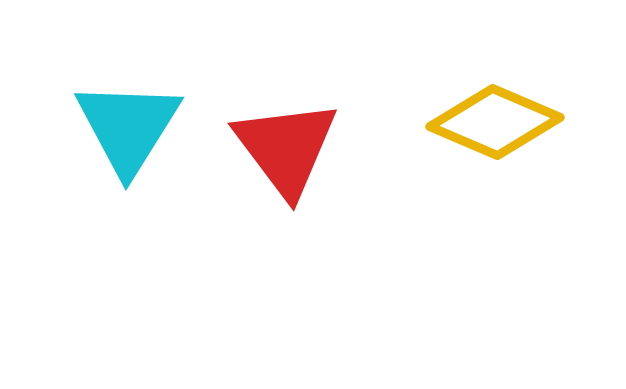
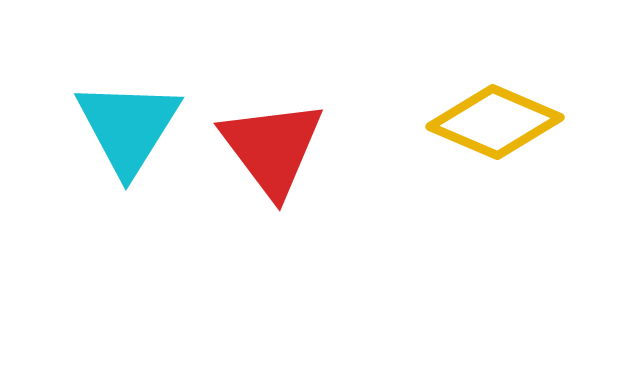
red triangle: moved 14 px left
